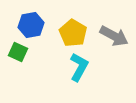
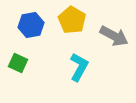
yellow pentagon: moved 1 px left, 13 px up
green square: moved 11 px down
